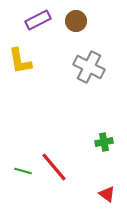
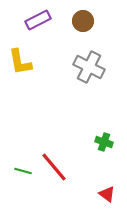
brown circle: moved 7 px right
yellow L-shape: moved 1 px down
green cross: rotated 30 degrees clockwise
